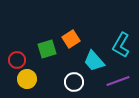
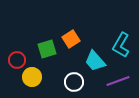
cyan trapezoid: moved 1 px right
yellow circle: moved 5 px right, 2 px up
